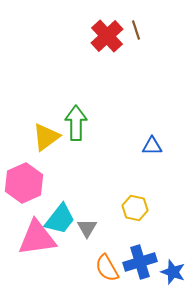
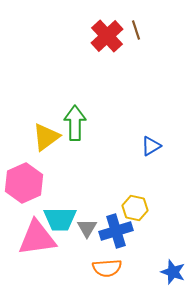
green arrow: moved 1 px left
blue triangle: moved 1 px left; rotated 30 degrees counterclockwise
cyan trapezoid: rotated 52 degrees clockwise
blue cross: moved 24 px left, 31 px up
orange semicircle: rotated 64 degrees counterclockwise
